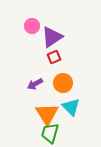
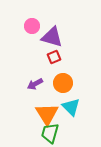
purple triangle: rotated 50 degrees clockwise
